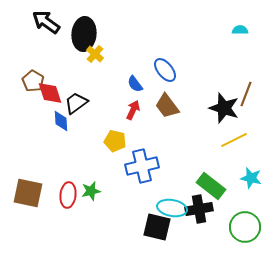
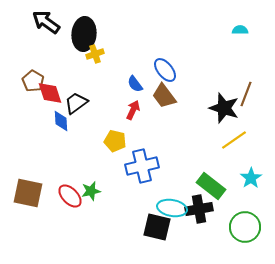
yellow cross: rotated 30 degrees clockwise
brown trapezoid: moved 3 px left, 10 px up
yellow line: rotated 8 degrees counterclockwise
cyan star: rotated 25 degrees clockwise
red ellipse: moved 2 px right, 1 px down; rotated 50 degrees counterclockwise
